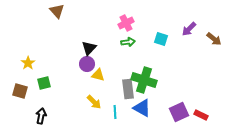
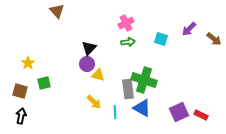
black arrow: moved 20 px left
